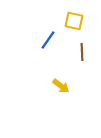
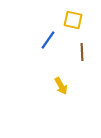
yellow square: moved 1 px left, 1 px up
yellow arrow: rotated 24 degrees clockwise
